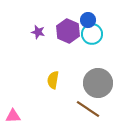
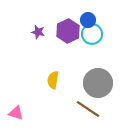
purple hexagon: rotated 10 degrees clockwise
pink triangle: moved 3 px right, 3 px up; rotated 21 degrees clockwise
